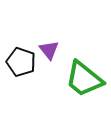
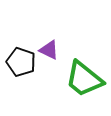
purple triangle: rotated 25 degrees counterclockwise
